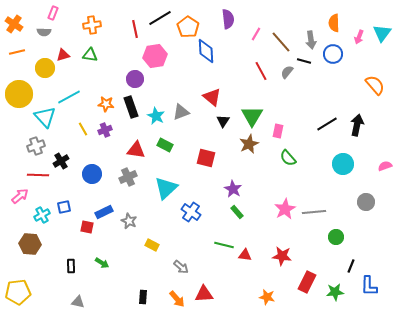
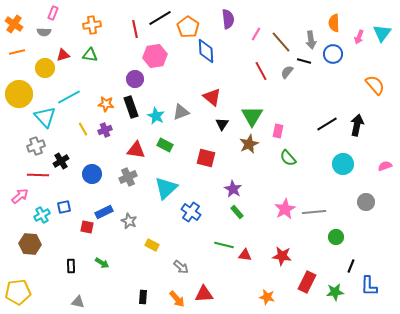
black triangle at (223, 121): moved 1 px left, 3 px down
